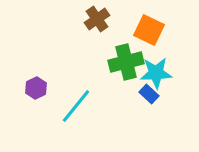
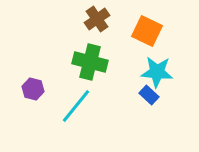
orange square: moved 2 px left, 1 px down
green cross: moved 36 px left; rotated 28 degrees clockwise
cyan star: moved 1 px right, 1 px up; rotated 8 degrees clockwise
purple hexagon: moved 3 px left, 1 px down; rotated 20 degrees counterclockwise
blue rectangle: moved 1 px down
